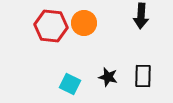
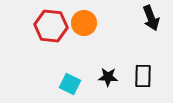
black arrow: moved 10 px right, 2 px down; rotated 25 degrees counterclockwise
black star: rotated 12 degrees counterclockwise
